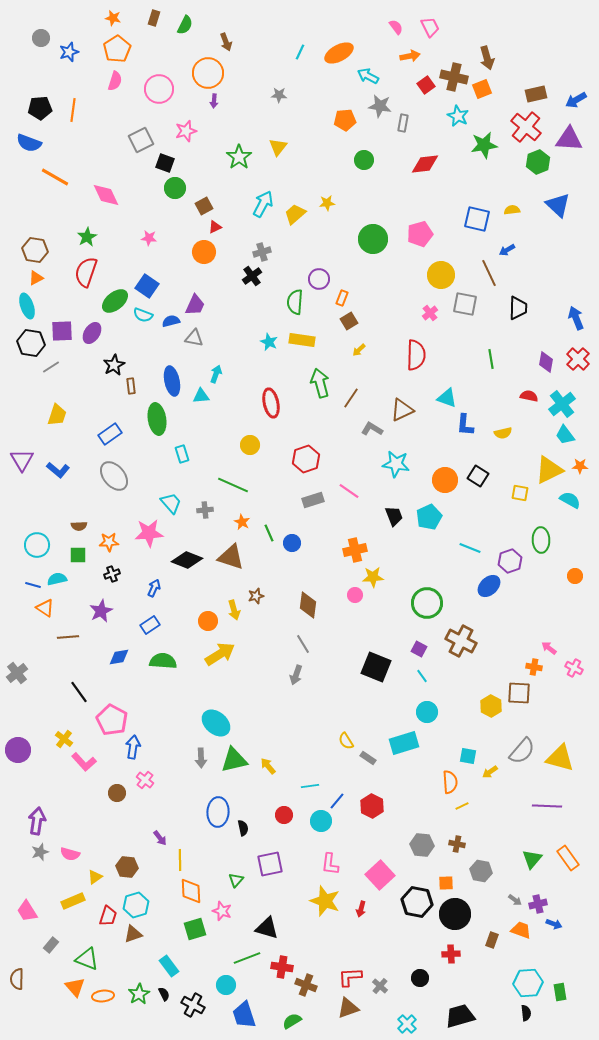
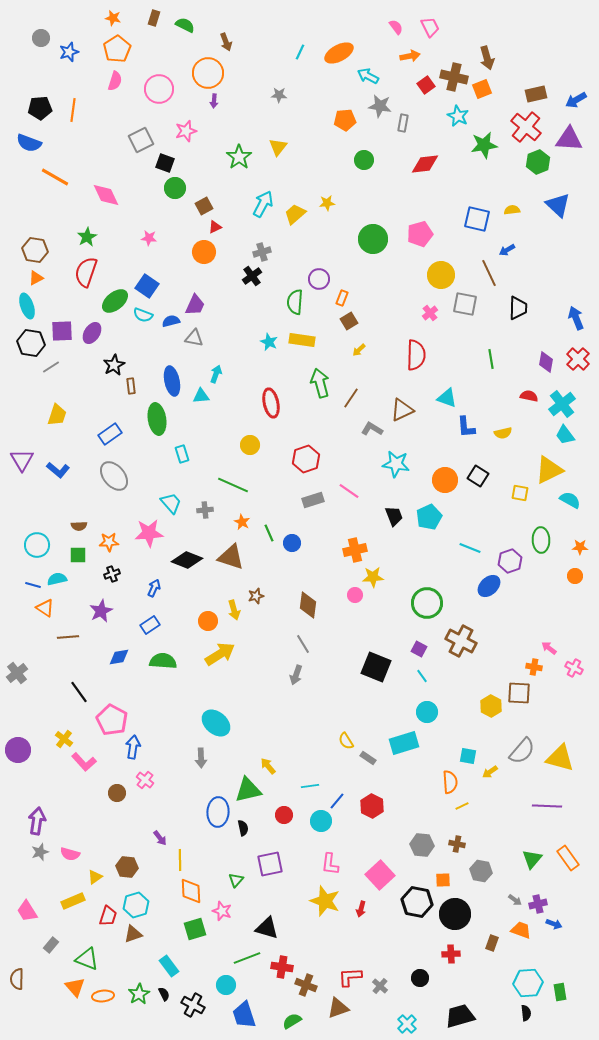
green semicircle at (185, 25): rotated 90 degrees counterclockwise
blue L-shape at (465, 425): moved 1 px right, 2 px down; rotated 10 degrees counterclockwise
orange star at (580, 466): moved 81 px down
green triangle at (234, 760): moved 14 px right, 30 px down
orange square at (446, 883): moved 3 px left, 3 px up
brown rectangle at (492, 940): moved 3 px down
brown triangle at (348, 1008): moved 10 px left
